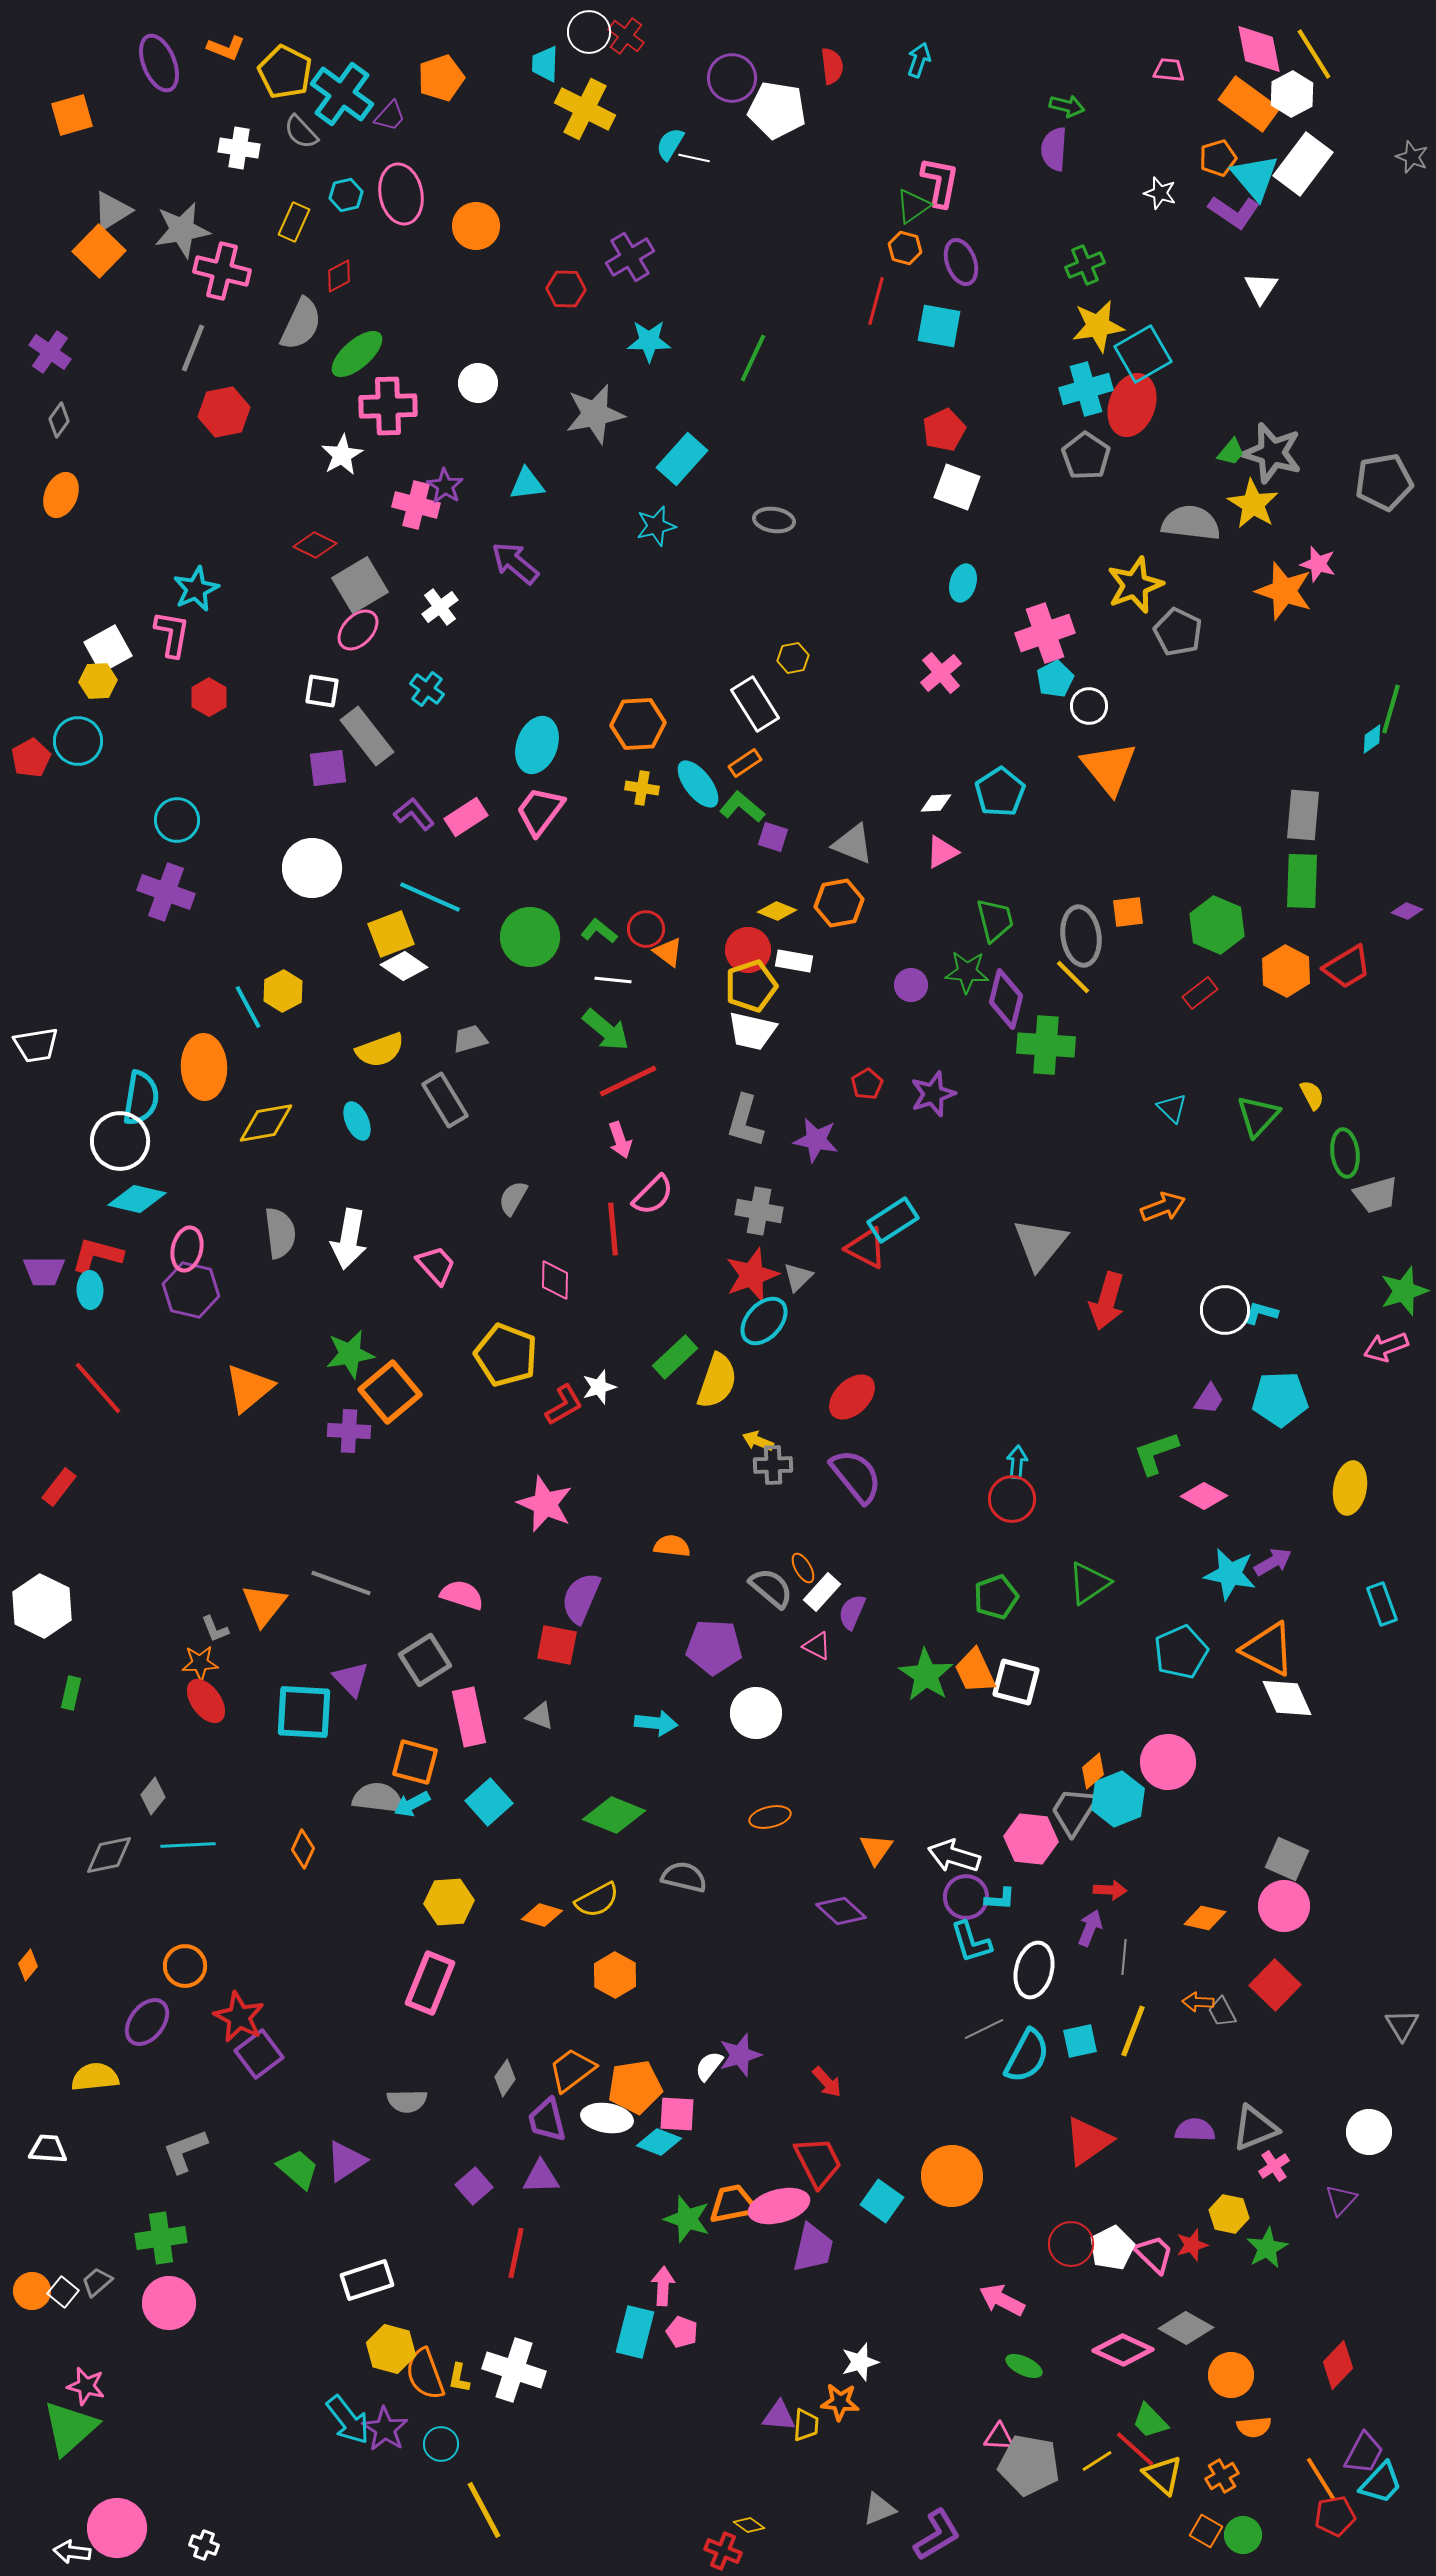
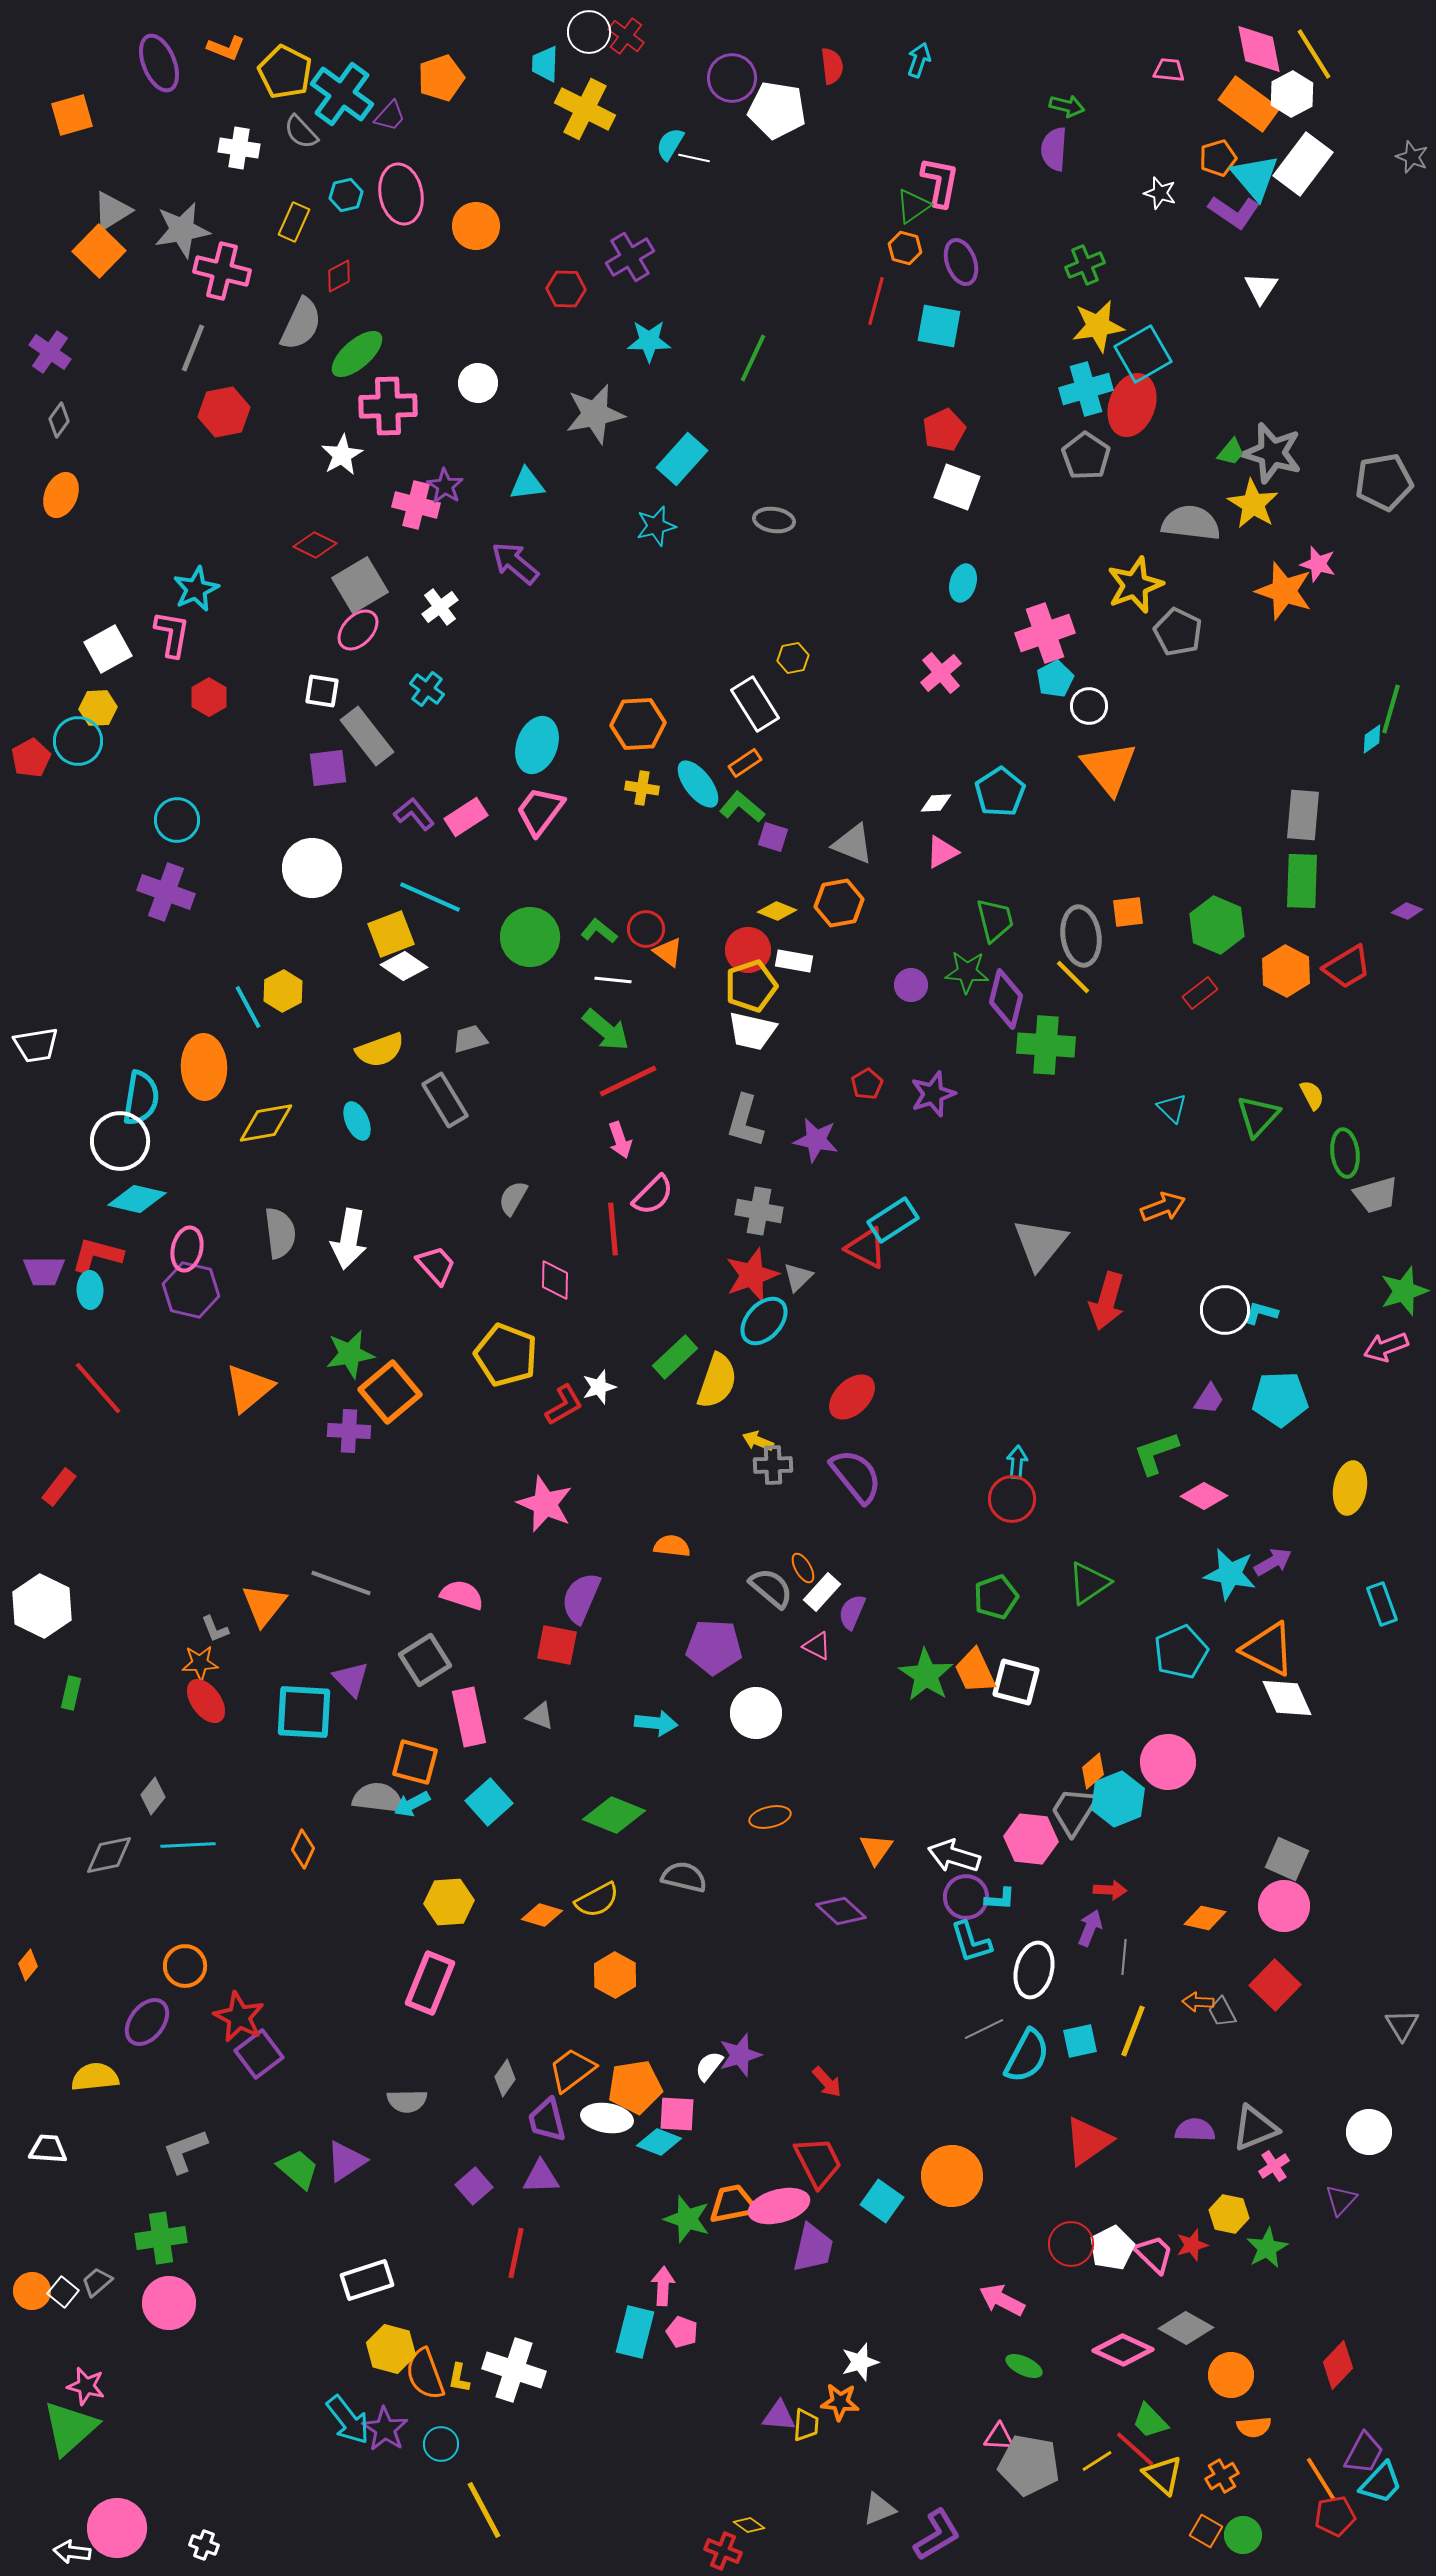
yellow hexagon at (98, 681): moved 27 px down
